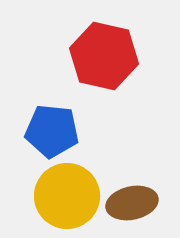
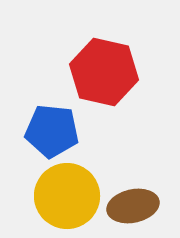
red hexagon: moved 16 px down
brown ellipse: moved 1 px right, 3 px down
